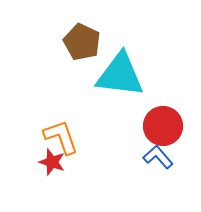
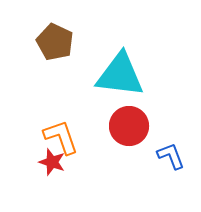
brown pentagon: moved 27 px left
red circle: moved 34 px left
blue L-shape: moved 13 px right, 1 px up; rotated 20 degrees clockwise
